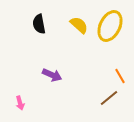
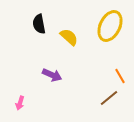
yellow semicircle: moved 10 px left, 12 px down
pink arrow: rotated 32 degrees clockwise
